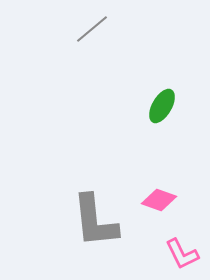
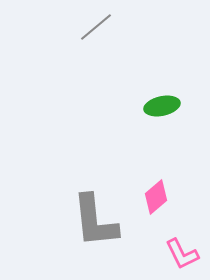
gray line: moved 4 px right, 2 px up
green ellipse: rotated 48 degrees clockwise
pink diamond: moved 3 px left, 3 px up; rotated 60 degrees counterclockwise
